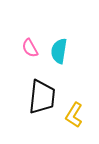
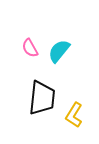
cyan semicircle: rotated 30 degrees clockwise
black trapezoid: moved 1 px down
